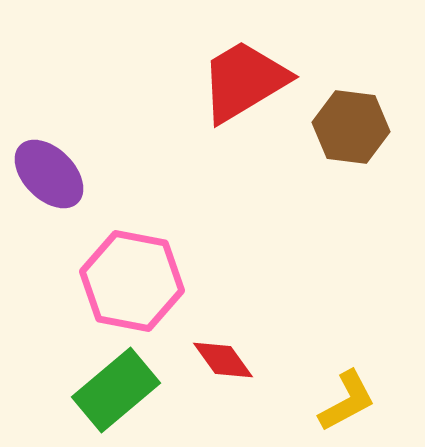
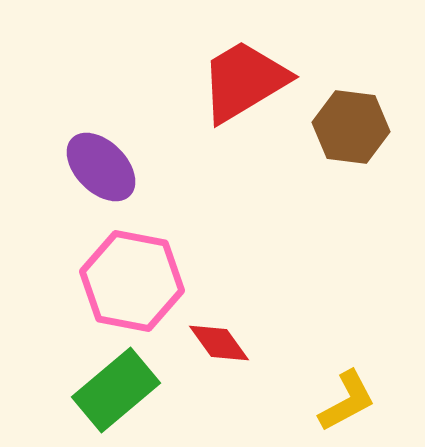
purple ellipse: moved 52 px right, 7 px up
red diamond: moved 4 px left, 17 px up
